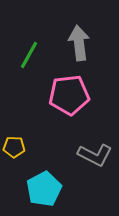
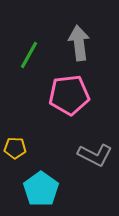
yellow pentagon: moved 1 px right, 1 px down
cyan pentagon: moved 3 px left; rotated 8 degrees counterclockwise
